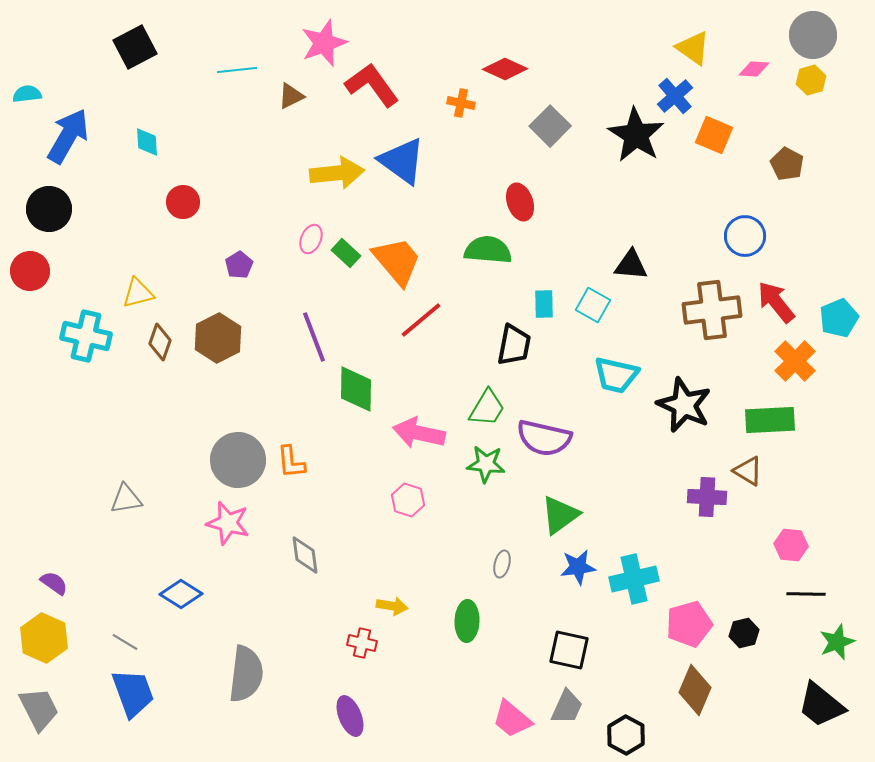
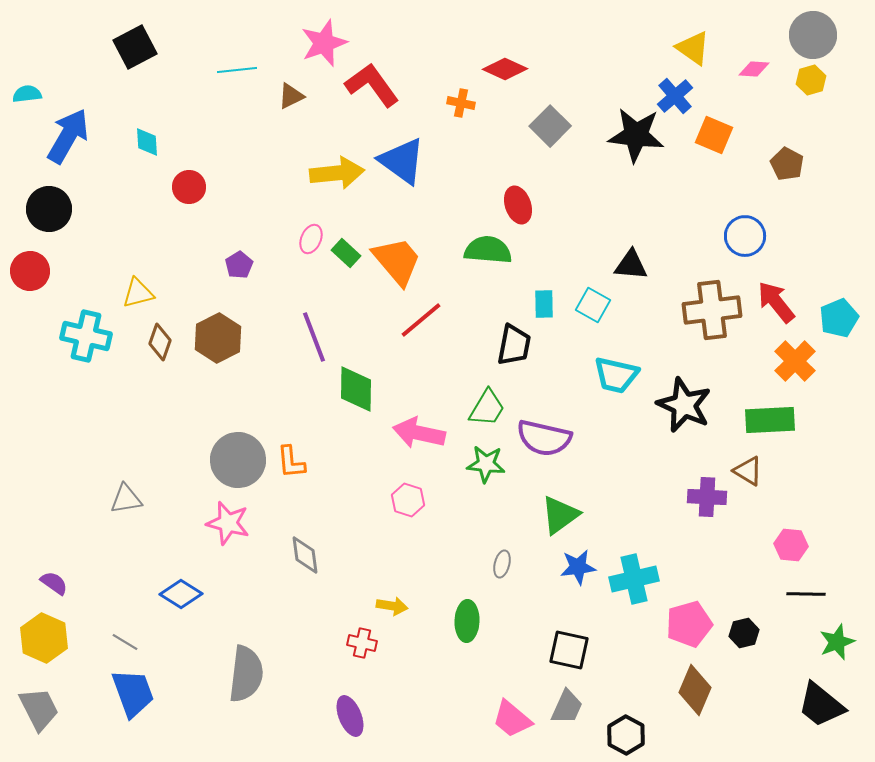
black star at (636, 135): rotated 26 degrees counterclockwise
red circle at (183, 202): moved 6 px right, 15 px up
red ellipse at (520, 202): moved 2 px left, 3 px down
